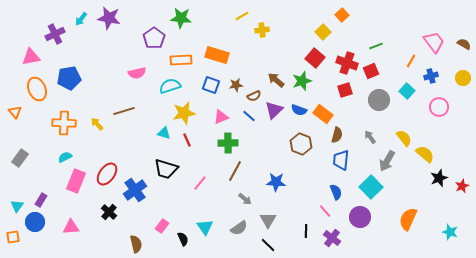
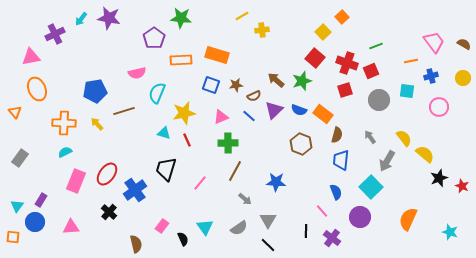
orange square at (342, 15): moved 2 px down
orange line at (411, 61): rotated 48 degrees clockwise
blue pentagon at (69, 78): moved 26 px right, 13 px down
cyan semicircle at (170, 86): moved 13 px left, 7 px down; rotated 50 degrees counterclockwise
cyan square at (407, 91): rotated 35 degrees counterclockwise
cyan semicircle at (65, 157): moved 5 px up
black trapezoid at (166, 169): rotated 90 degrees clockwise
red star at (462, 186): rotated 24 degrees counterclockwise
pink line at (325, 211): moved 3 px left
orange square at (13, 237): rotated 16 degrees clockwise
